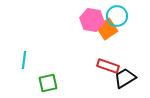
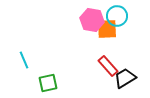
orange square: rotated 30 degrees clockwise
cyan line: rotated 30 degrees counterclockwise
red rectangle: rotated 30 degrees clockwise
